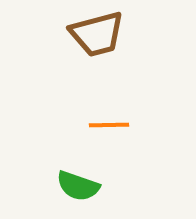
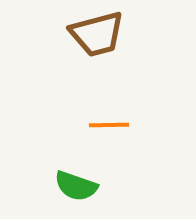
green semicircle: moved 2 px left
